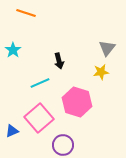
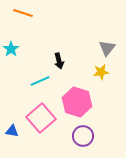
orange line: moved 3 px left
cyan star: moved 2 px left, 1 px up
cyan line: moved 2 px up
pink square: moved 2 px right
blue triangle: rotated 32 degrees clockwise
purple circle: moved 20 px right, 9 px up
